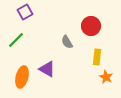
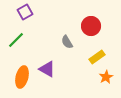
yellow rectangle: rotated 49 degrees clockwise
orange star: rotated 16 degrees clockwise
